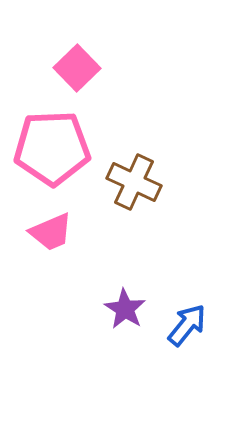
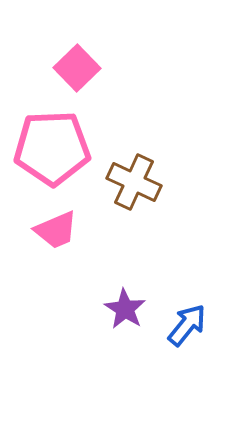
pink trapezoid: moved 5 px right, 2 px up
